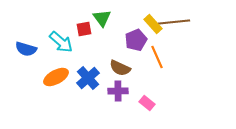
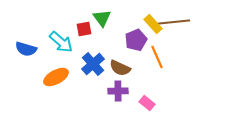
blue cross: moved 5 px right, 14 px up
